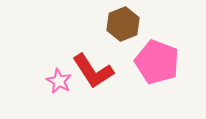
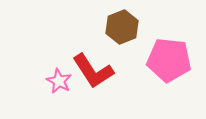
brown hexagon: moved 1 px left, 3 px down
pink pentagon: moved 12 px right, 2 px up; rotated 15 degrees counterclockwise
